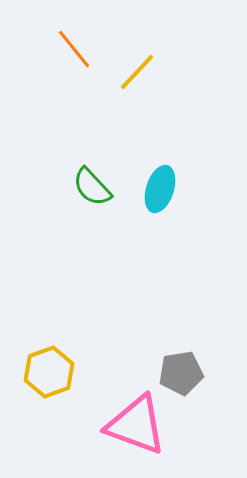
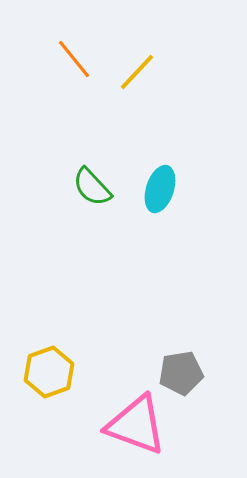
orange line: moved 10 px down
